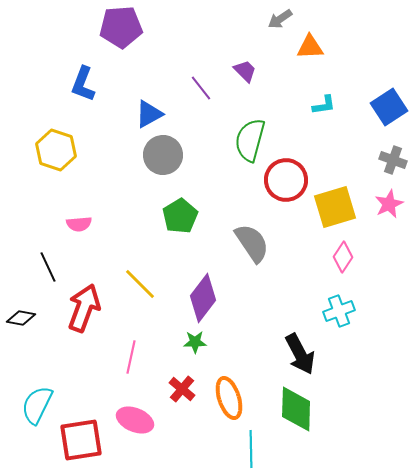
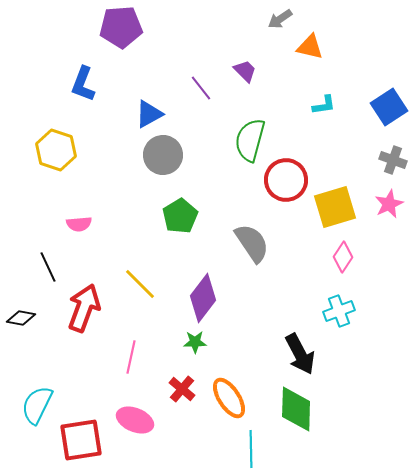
orange triangle: rotated 16 degrees clockwise
orange ellipse: rotated 15 degrees counterclockwise
